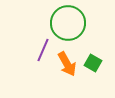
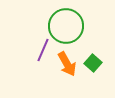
green circle: moved 2 px left, 3 px down
green square: rotated 12 degrees clockwise
